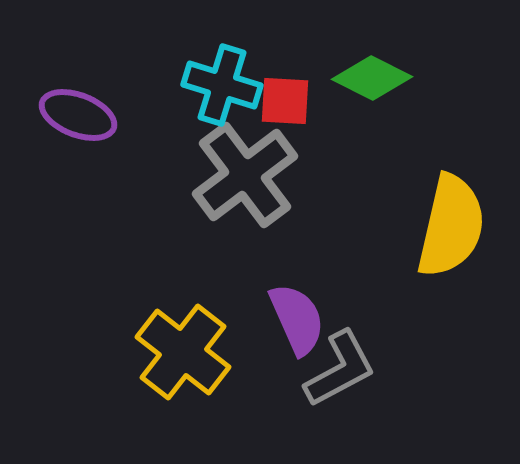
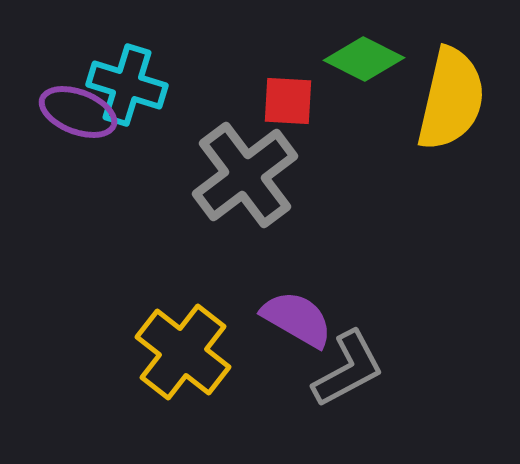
green diamond: moved 8 px left, 19 px up
cyan cross: moved 95 px left
red square: moved 3 px right
purple ellipse: moved 3 px up
yellow semicircle: moved 127 px up
purple semicircle: rotated 36 degrees counterclockwise
gray L-shape: moved 8 px right
